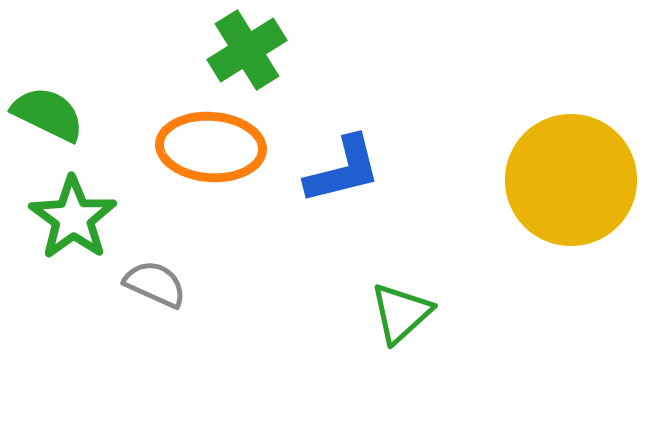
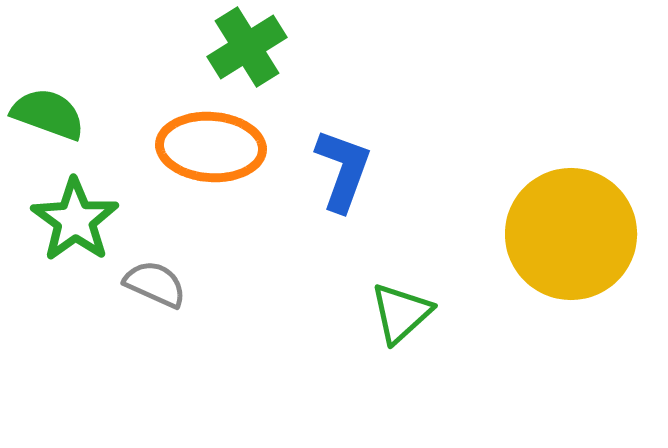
green cross: moved 3 px up
green semicircle: rotated 6 degrees counterclockwise
blue L-shape: rotated 56 degrees counterclockwise
yellow circle: moved 54 px down
green star: moved 2 px right, 2 px down
